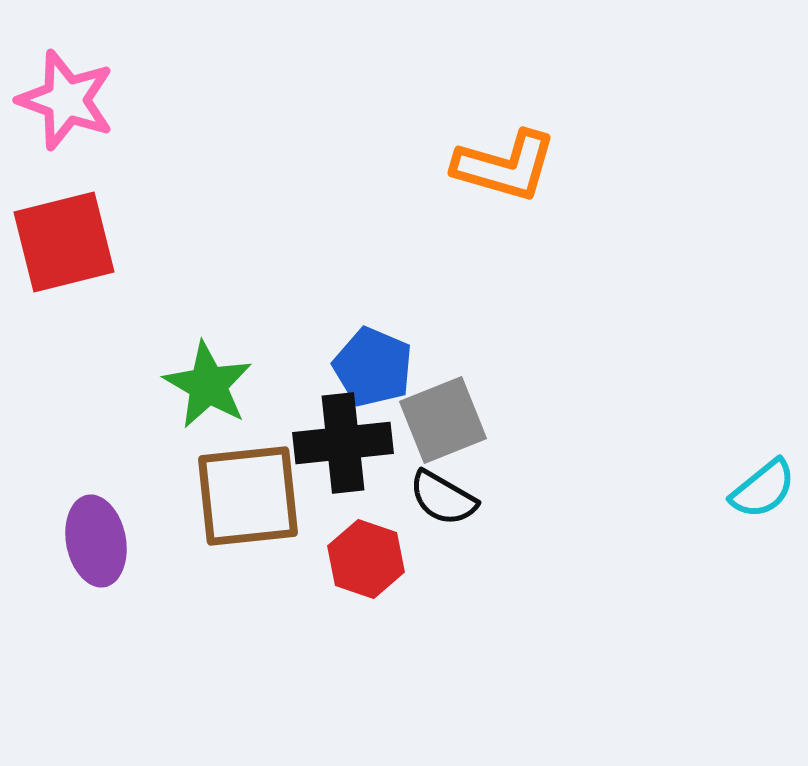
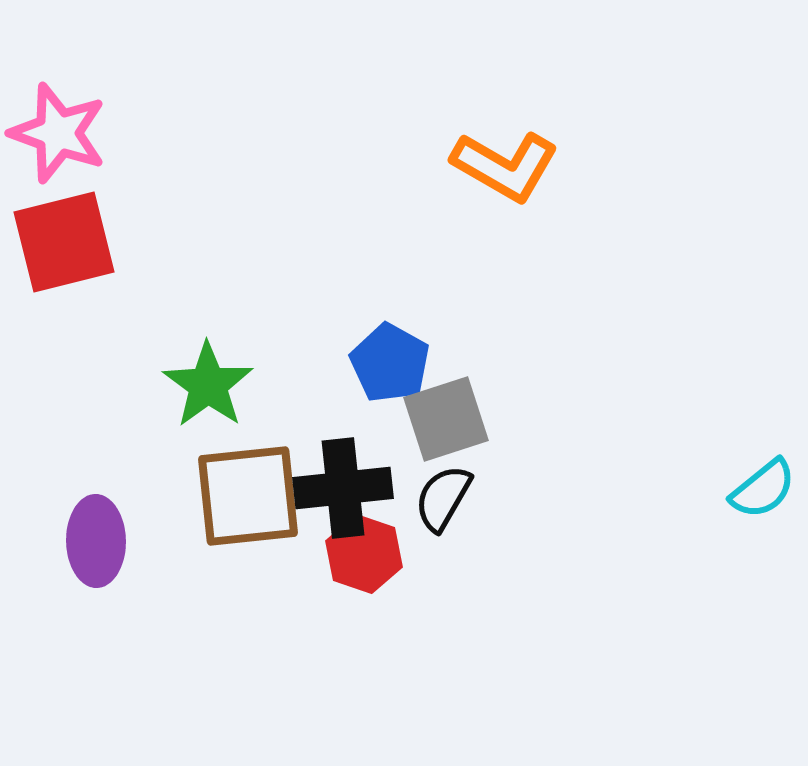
pink star: moved 8 px left, 33 px down
orange L-shape: rotated 14 degrees clockwise
blue pentagon: moved 17 px right, 4 px up; rotated 6 degrees clockwise
green star: rotated 6 degrees clockwise
gray square: moved 3 px right, 1 px up; rotated 4 degrees clockwise
black cross: moved 45 px down
black semicircle: rotated 90 degrees clockwise
purple ellipse: rotated 10 degrees clockwise
red hexagon: moved 2 px left, 5 px up
